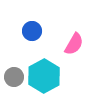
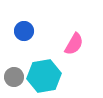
blue circle: moved 8 px left
cyan hexagon: rotated 20 degrees clockwise
